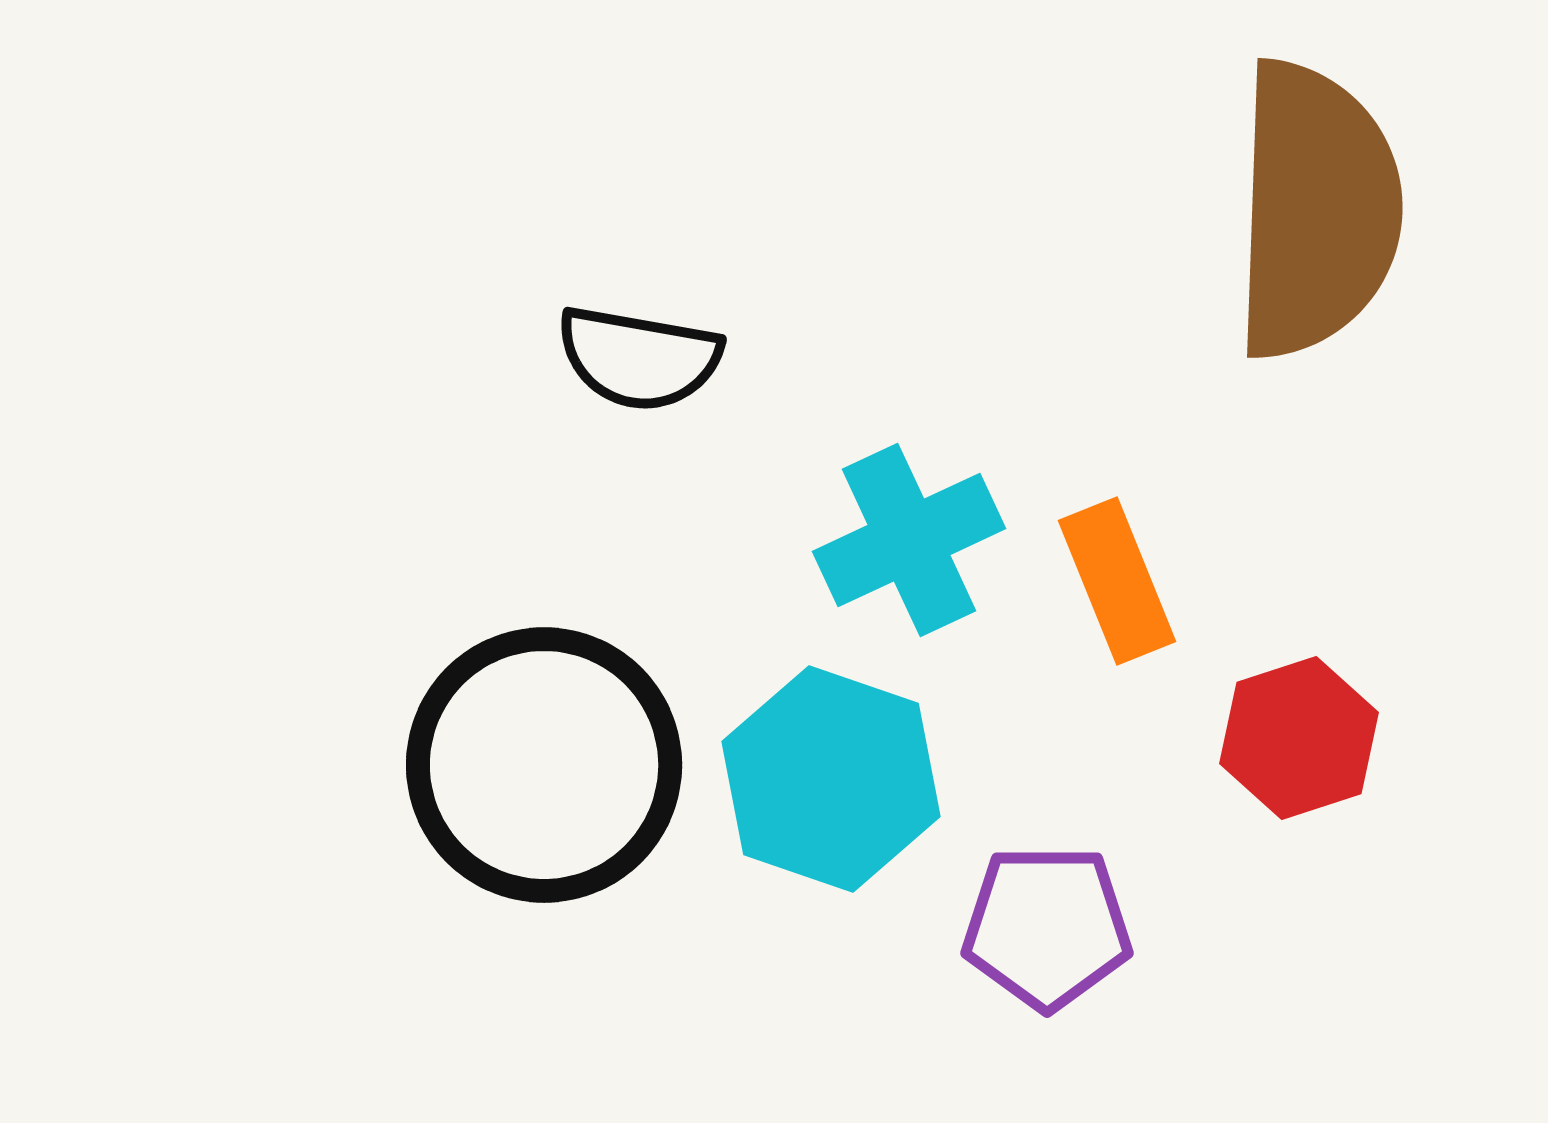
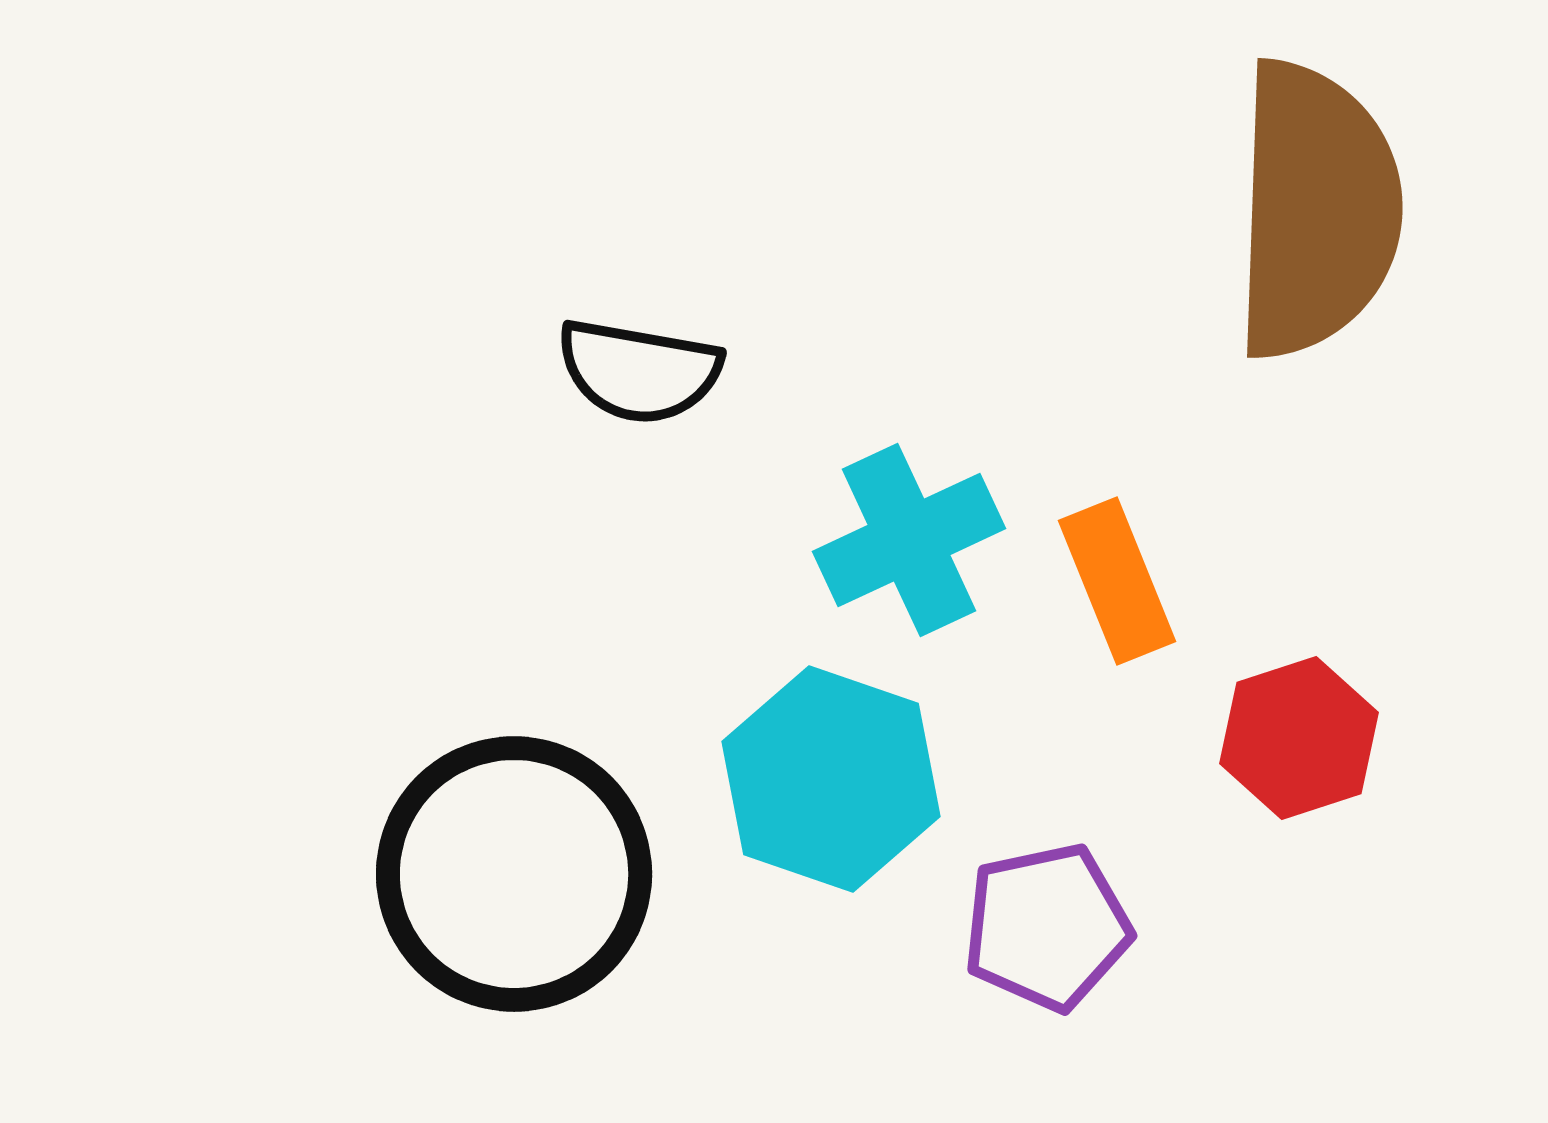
black semicircle: moved 13 px down
black circle: moved 30 px left, 109 px down
purple pentagon: rotated 12 degrees counterclockwise
